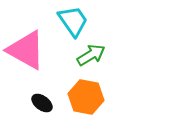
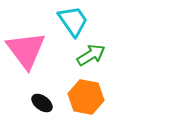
pink triangle: rotated 24 degrees clockwise
